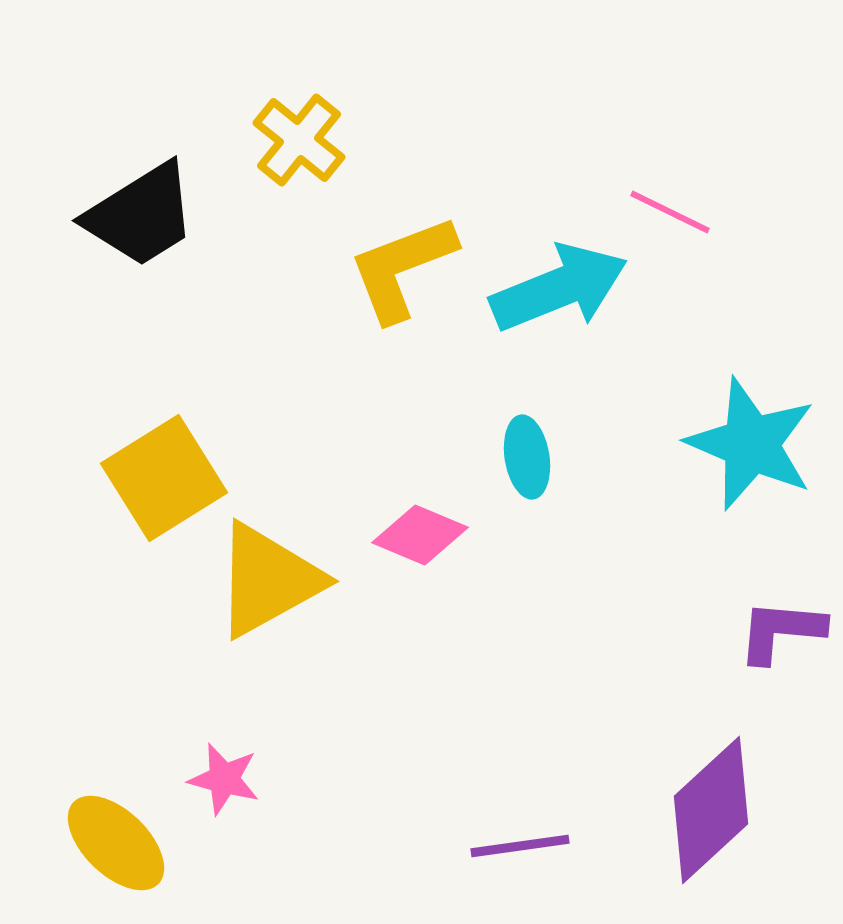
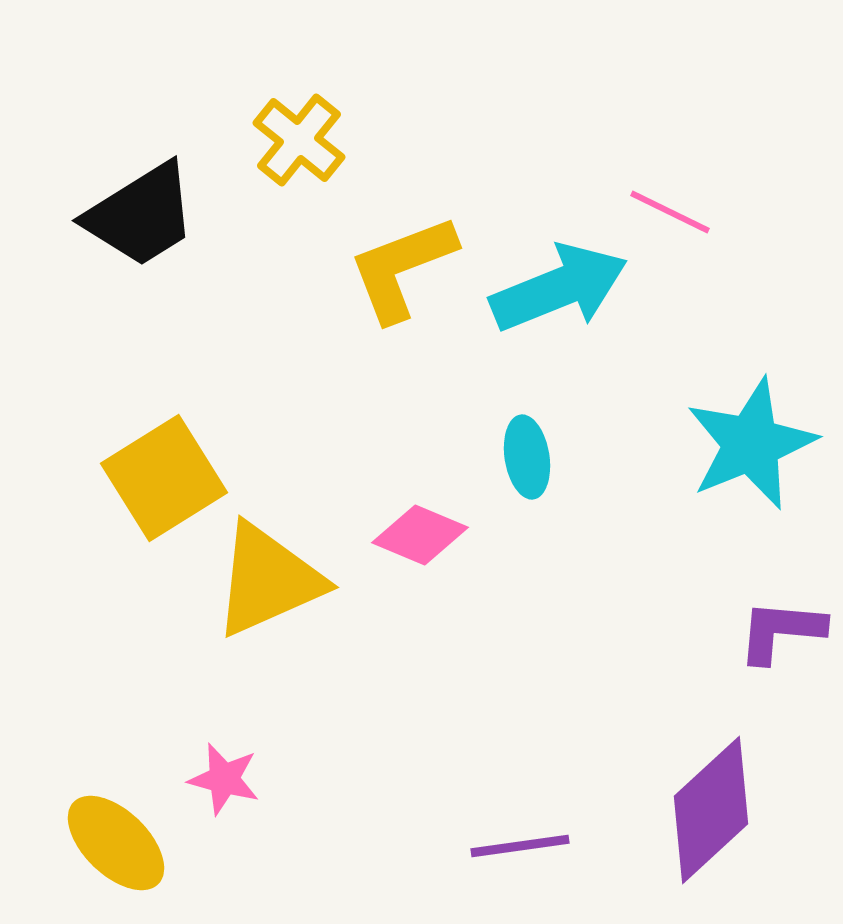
cyan star: rotated 27 degrees clockwise
yellow triangle: rotated 5 degrees clockwise
